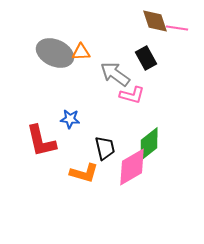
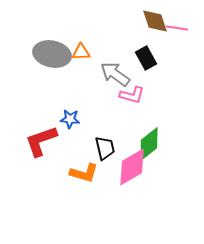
gray ellipse: moved 3 px left, 1 px down; rotated 12 degrees counterclockwise
red L-shape: rotated 84 degrees clockwise
